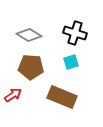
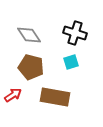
gray diamond: rotated 25 degrees clockwise
brown pentagon: rotated 10 degrees clockwise
brown rectangle: moved 7 px left; rotated 12 degrees counterclockwise
